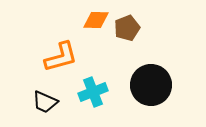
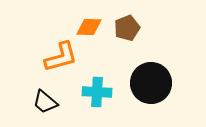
orange diamond: moved 7 px left, 7 px down
black circle: moved 2 px up
cyan cross: moved 4 px right; rotated 24 degrees clockwise
black trapezoid: rotated 16 degrees clockwise
